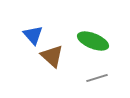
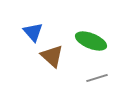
blue triangle: moved 3 px up
green ellipse: moved 2 px left
